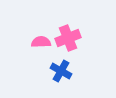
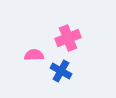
pink semicircle: moved 7 px left, 13 px down
